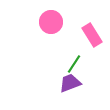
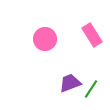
pink circle: moved 6 px left, 17 px down
green line: moved 17 px right, 25 px down
